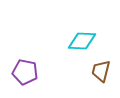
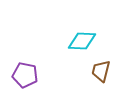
purple pentagon: moved 3 px down
